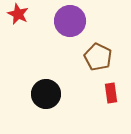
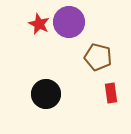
red star: moved 21 px right, 10 px down
purple circle: moved 1 px left, 1 px down
brown pentagon: rotated 12 degrees counterclockwise
